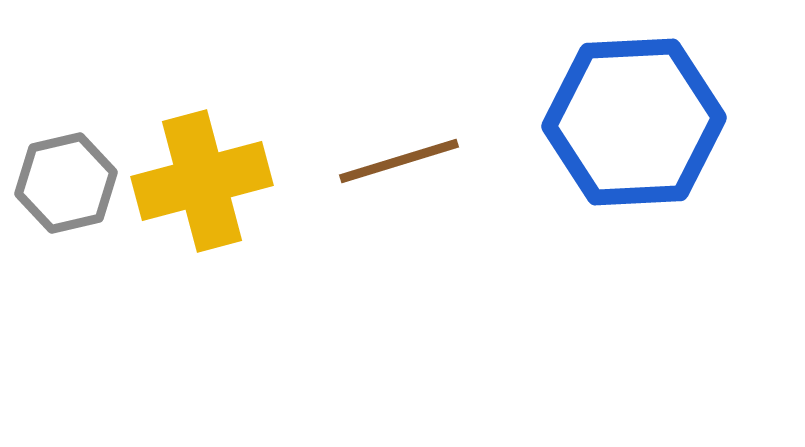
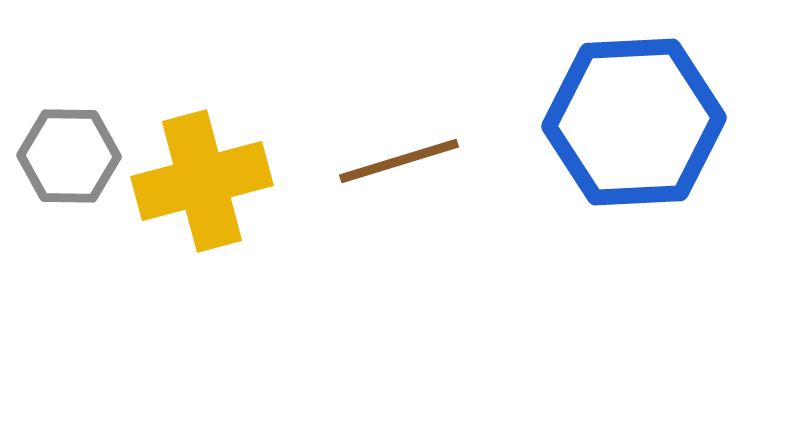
gray hexagon: moved 3 px right, 27 px up; rotated 14 degrees clockwise
